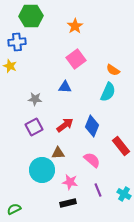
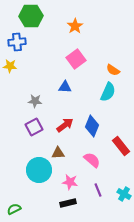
yellow star: rotated 16 degrees counterclockwise
gray star: moved 2 px down
cyan circle: moved 3 px left
